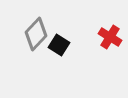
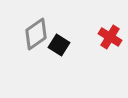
gray diamond: rotated 12 degrees clockwise
